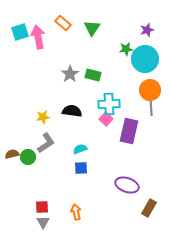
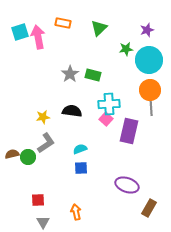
orange rectangle: rotated 28 degrees counterclockwise
green triangle: moved 7 px right; rotated 12 degrees clockwise
cyan circle: moved 4 px right, 1 px down
red square: moved 4 px left, 7 px up
